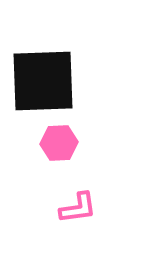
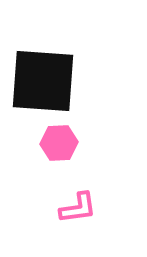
black square: rotated 6 degrees clockwise
